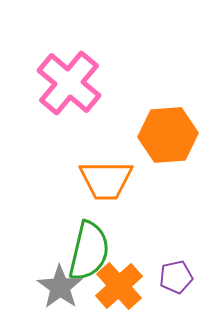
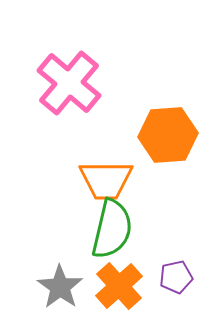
green semicircle: moved 23 px right, 22 px up
